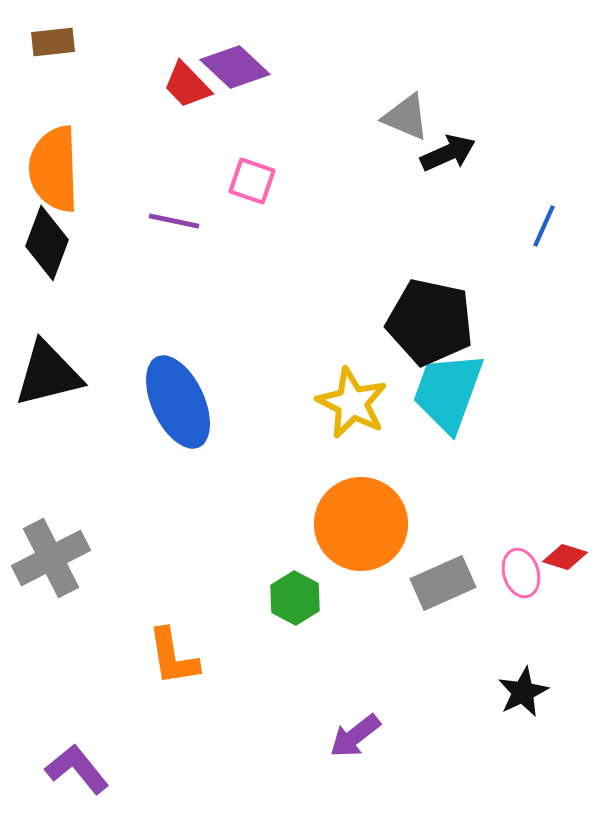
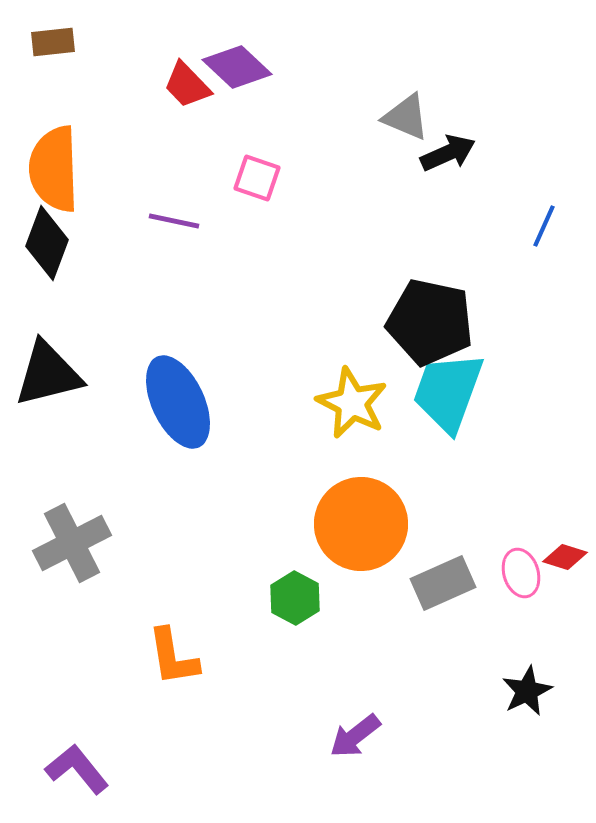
purple diamond: moved 2 px right
pink square: moved 5 px right, 3 px up
gray cross: moved 21 px right, 15 px up
black star: moved 4 px right, 1 px up
